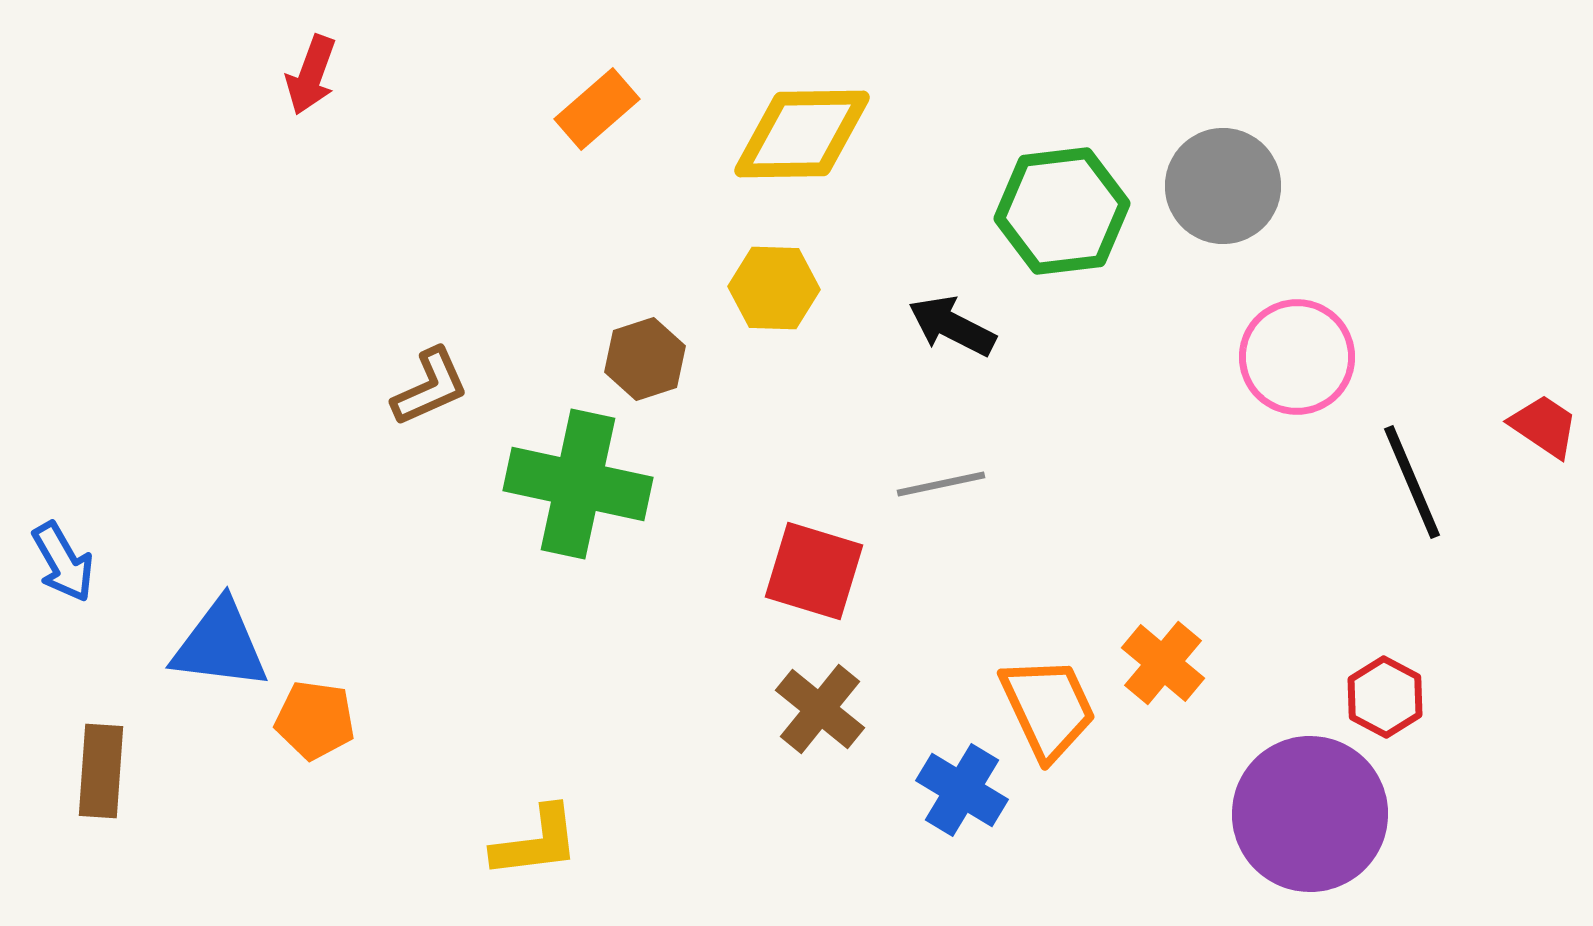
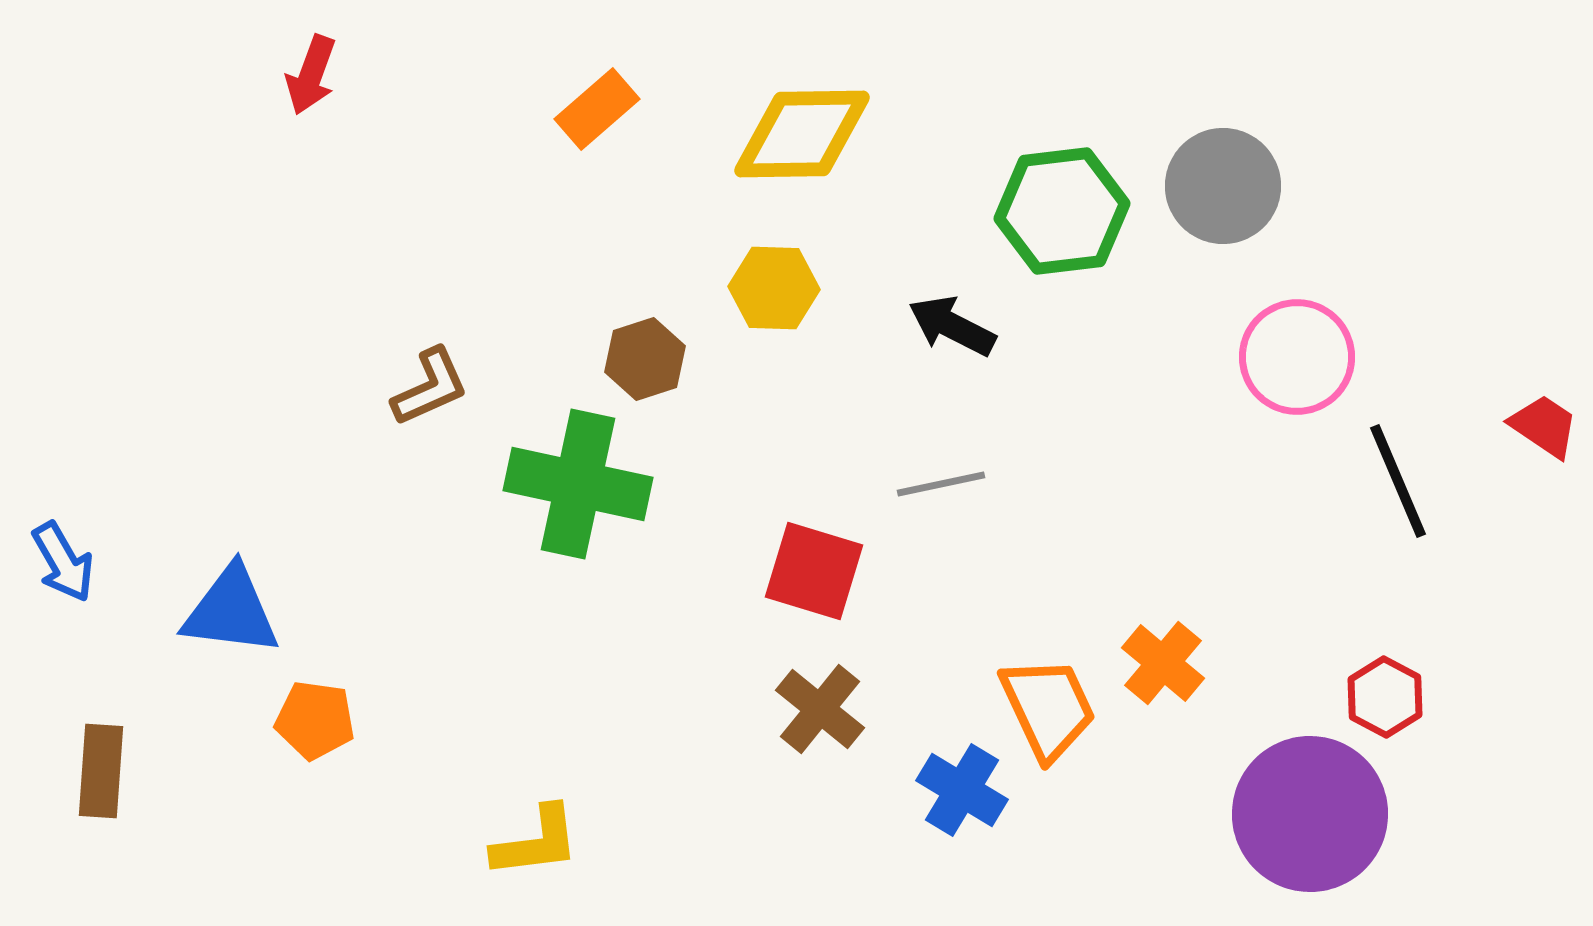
black line: moved 14 px left, 1 px up
blue triangle: moved 11 px right, 34 px up
